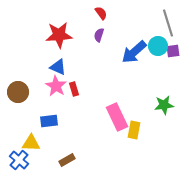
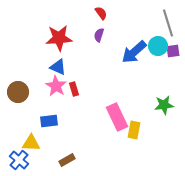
red star: moved 3 px down
